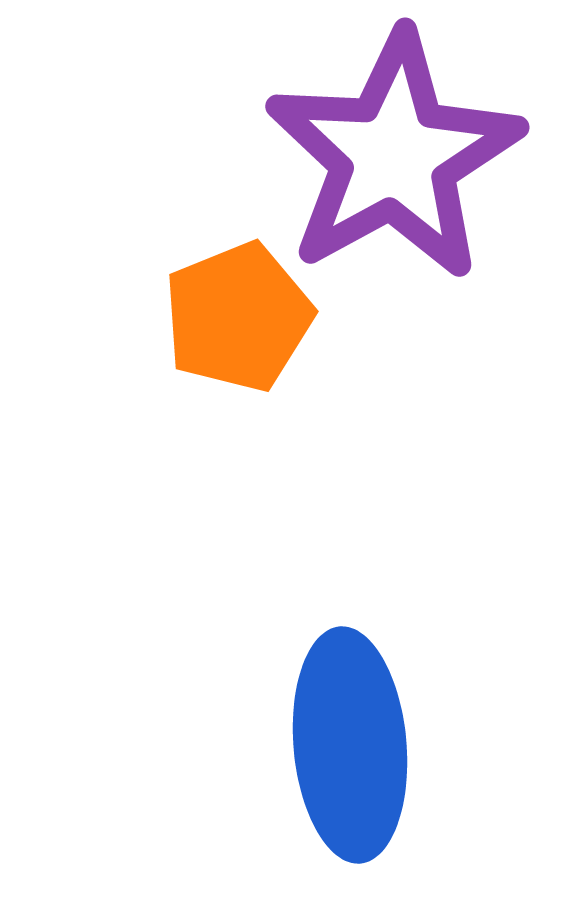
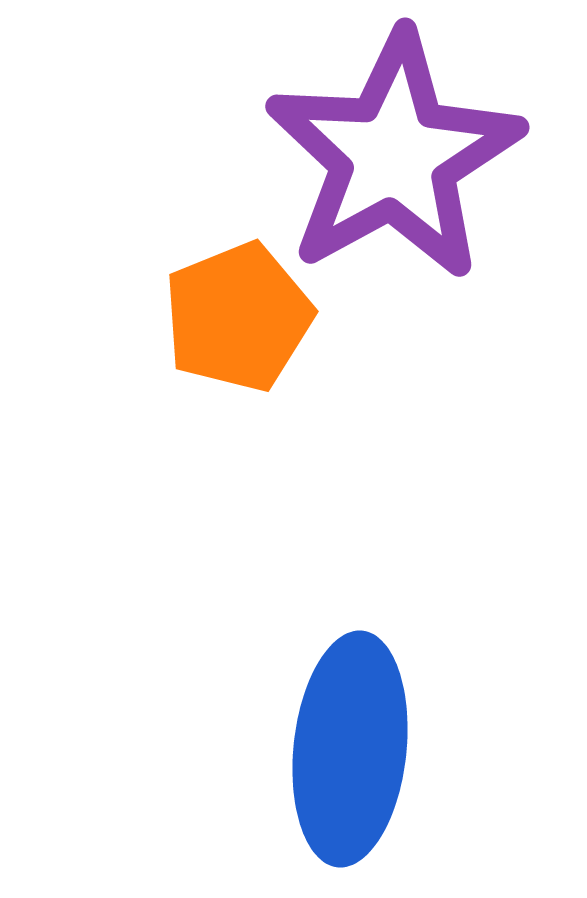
blue ellipse: moved 4 px down; rotated 11 degrees clockwise
